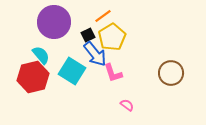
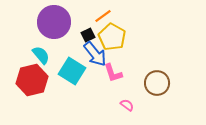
yellow pentagon: rotated 12 degrees counterclockwise
brown circle: moved 14 px left, 10 px down
red hexagon: moved 1 px left, 3 px down
